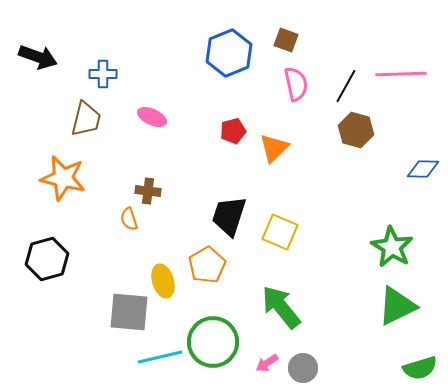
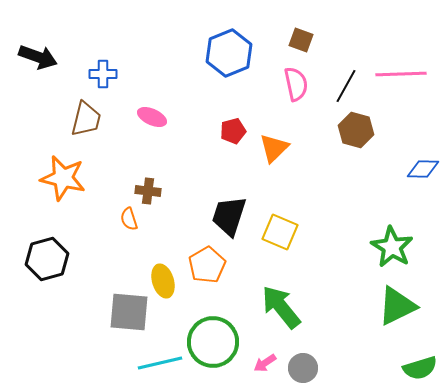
brown square: moved 15 px right
cyan line: moved 6 px down
pink arrow: moved 2 px left
